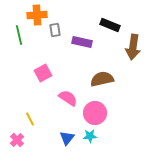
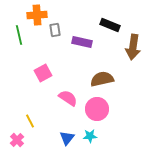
pink circle: moved 2 px right, 4 px up
yellow line: moved 2 px down
